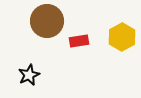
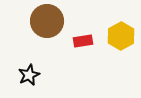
yellow hexagon: moved 1 px left, 1 px up
red rectangle: moved 4 px right
